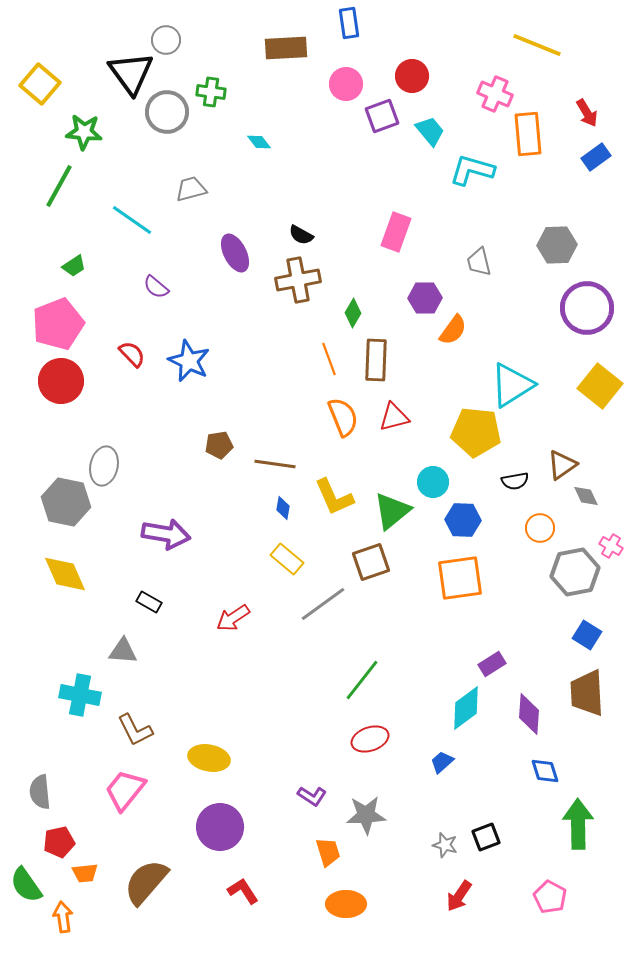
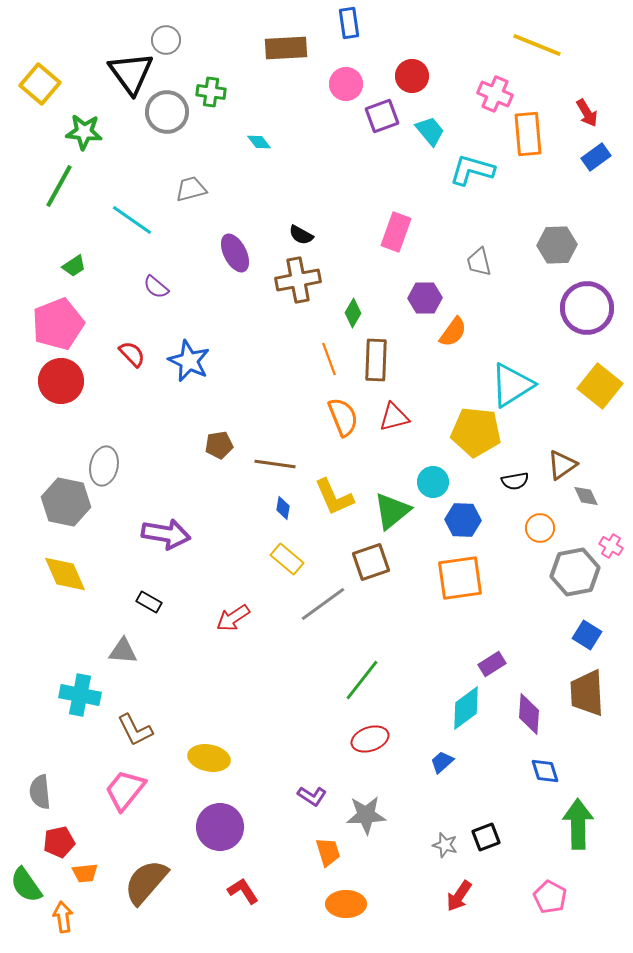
orange semicircle at (453, 330): moved 2 px down
